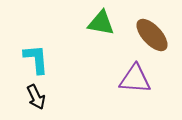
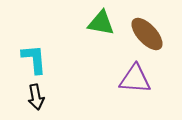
brown ellipse: moved 5 px left, 1 px up
cyan L-shape: moved 2 px left
black arrow: rotated 15 degrees clockwise
